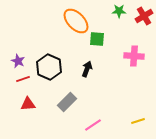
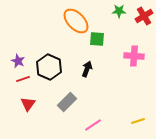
red triangle: rotated 49 degrees counterclockwise
